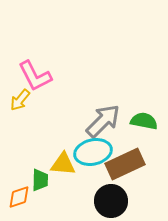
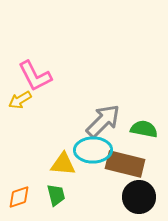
yellow arrow: rotated 20 degrees clockwise
green semicircle: moved 8 px down
cyan ellipse: moved 2 px up; rotated 12 degrees clockwise
brown rectangle: rotated 39 degrees clockwise
green trapezoid: moved 16 px right, 15 px down; rotated 15 degrees counterclockwise
black circle: moved 28 px right, 4 px up
